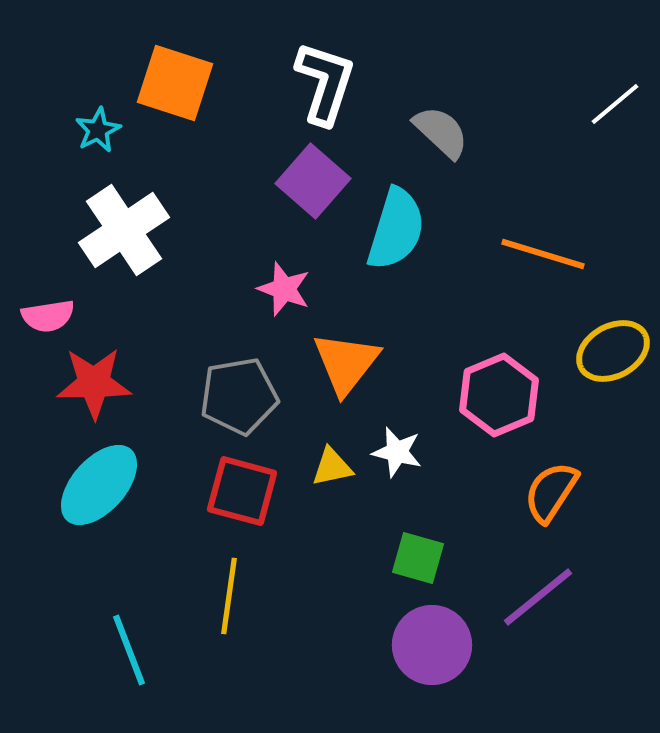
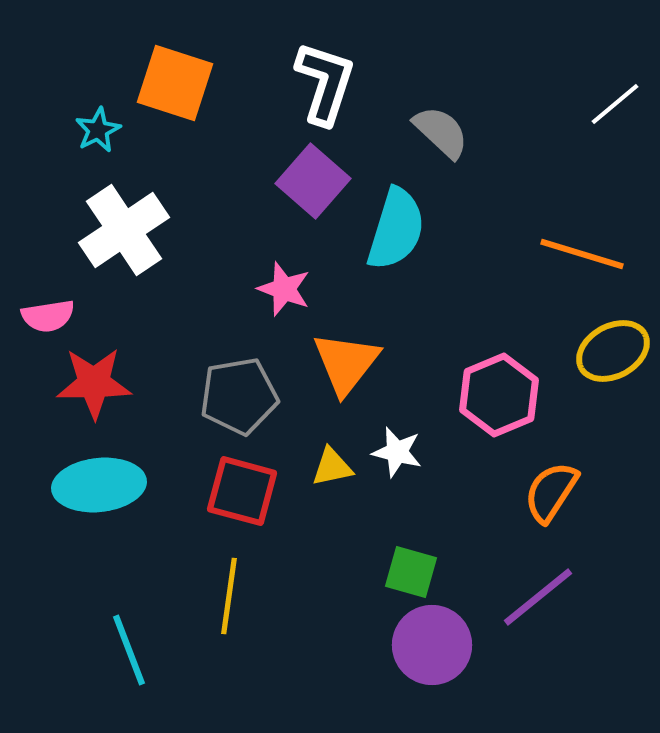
orange line: moved 39 px right
cyan ellipse: rotated 42 degrees clockwise
green square: moved 7 px left, 14 px down
